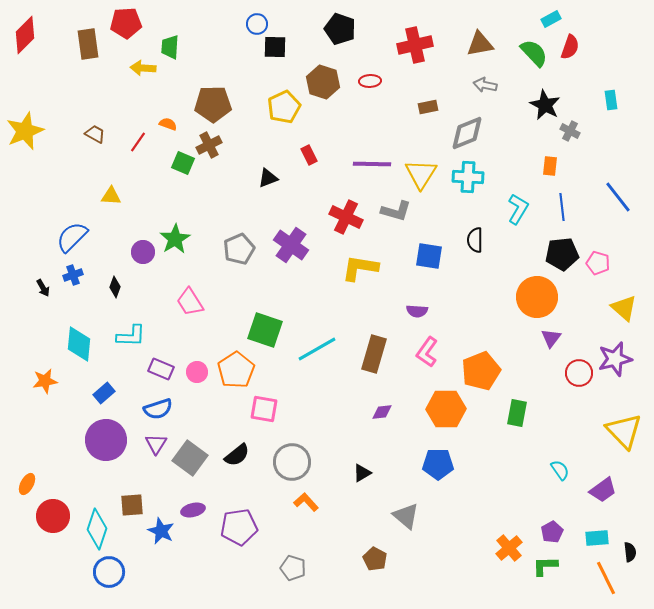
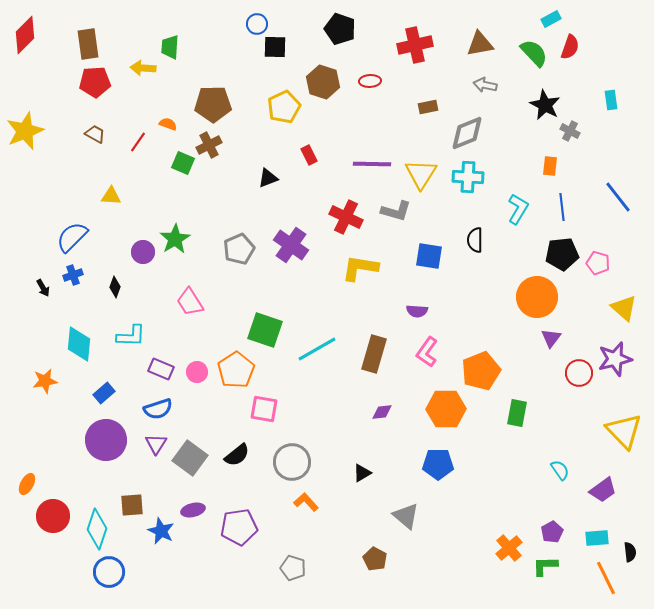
red pentagon at (126, 23): moved 31 px left, 59 px down
